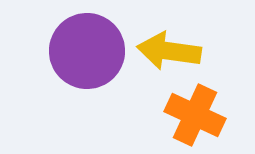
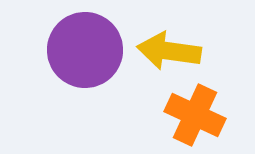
purple circle: moved 2 px left, 1 px up
